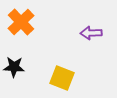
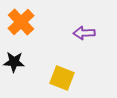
purple arrow: moved 7 px left
black star: moved 5 px up
